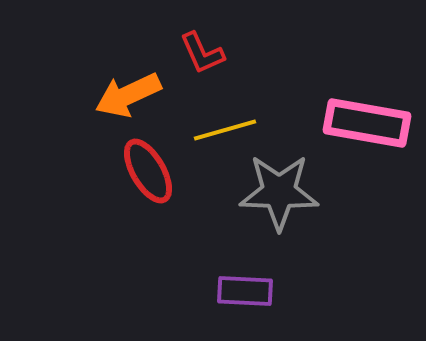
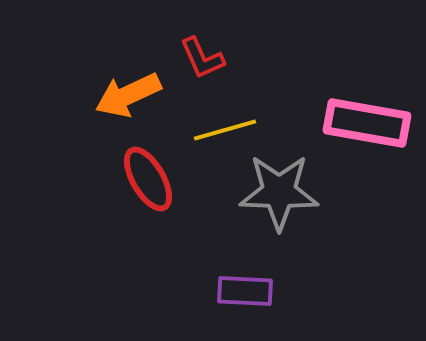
red L-shape: moved 5 px down
red ellipse: moved 8 px down
